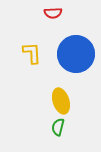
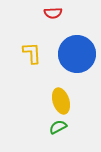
blue circle: moved 1 px right
green semicircle: rotated 48 degrees clockwise
